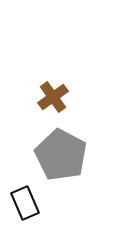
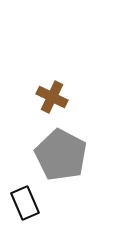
brown cross: moved 1 px left; rotated 28 degrees counterclockwise
